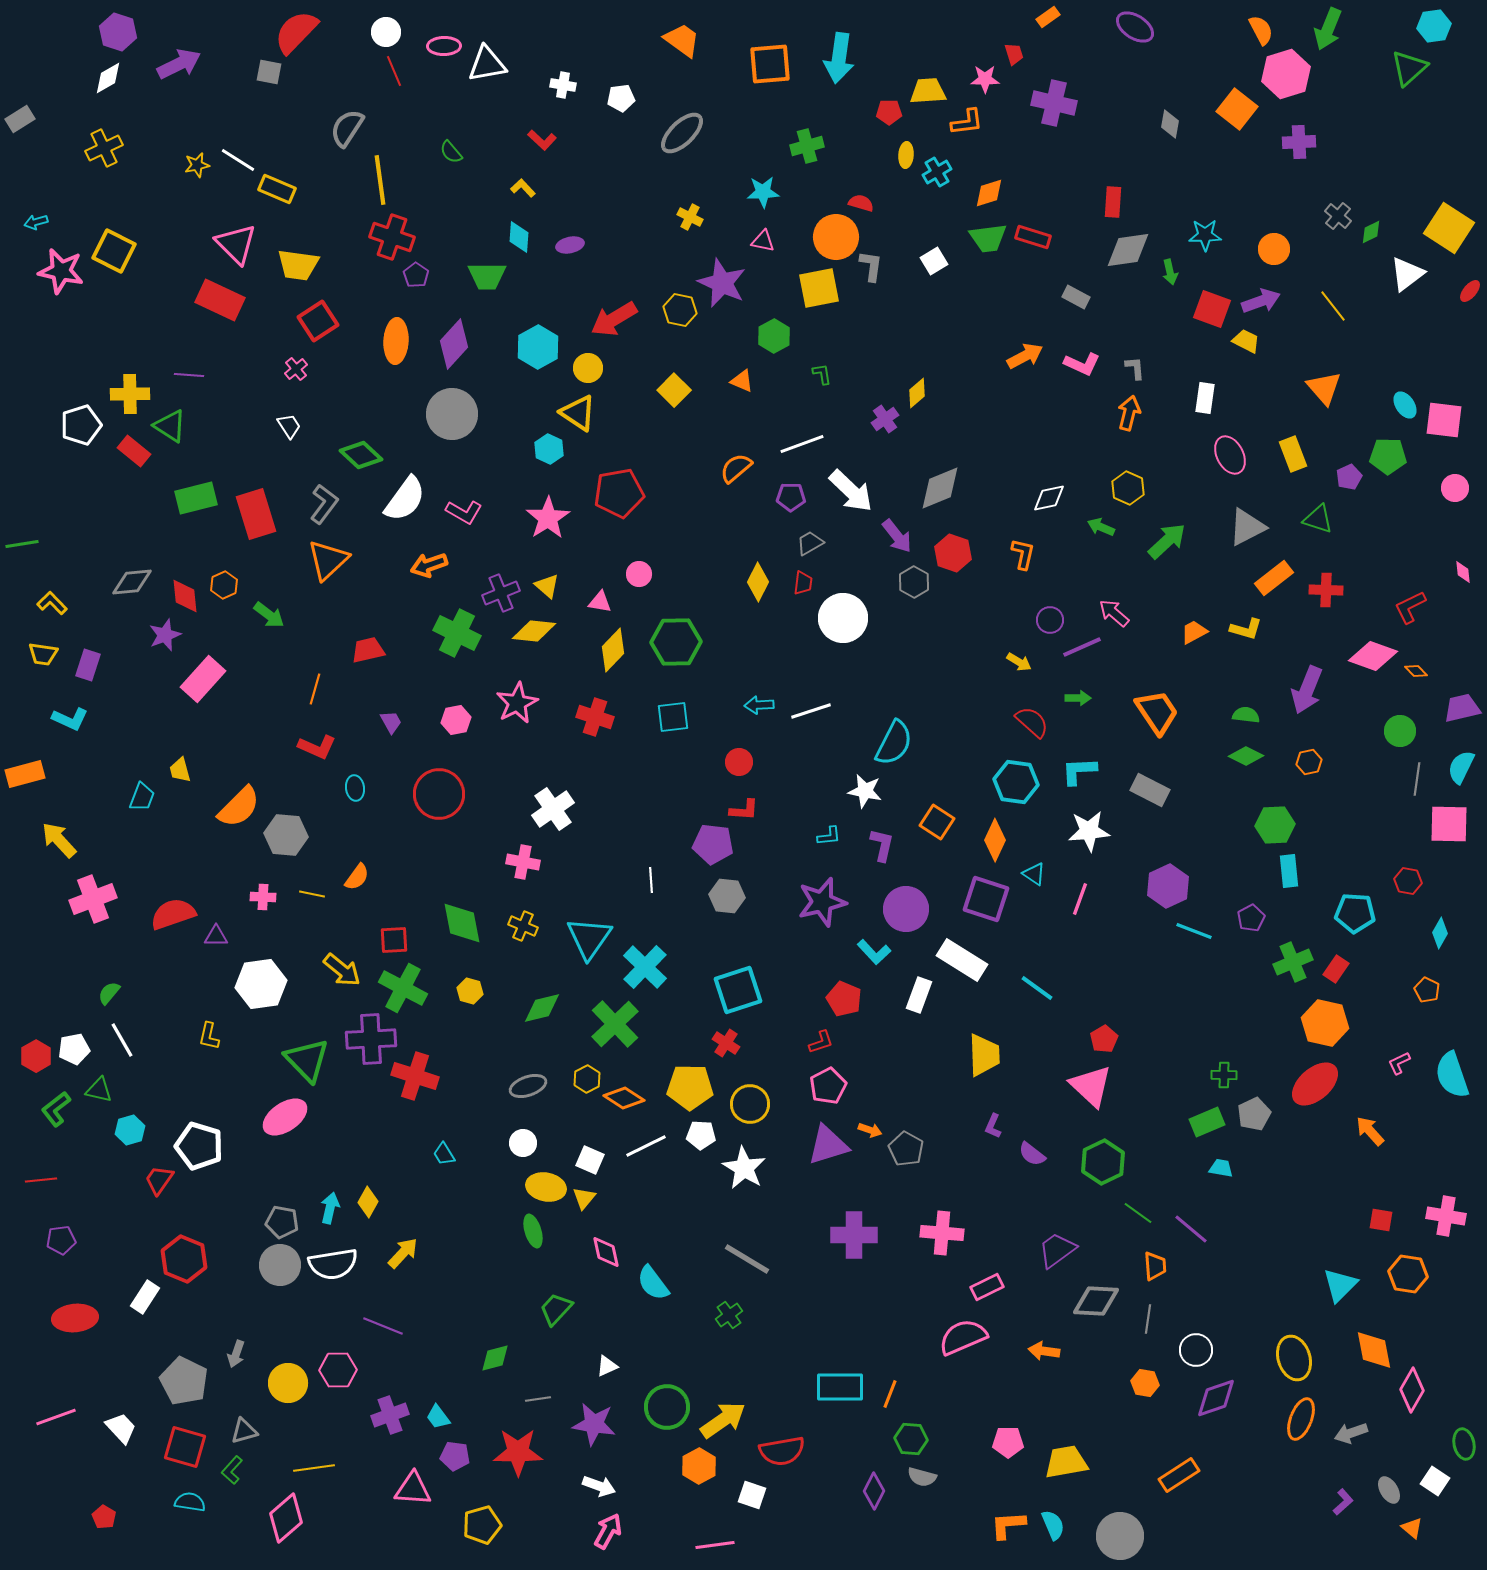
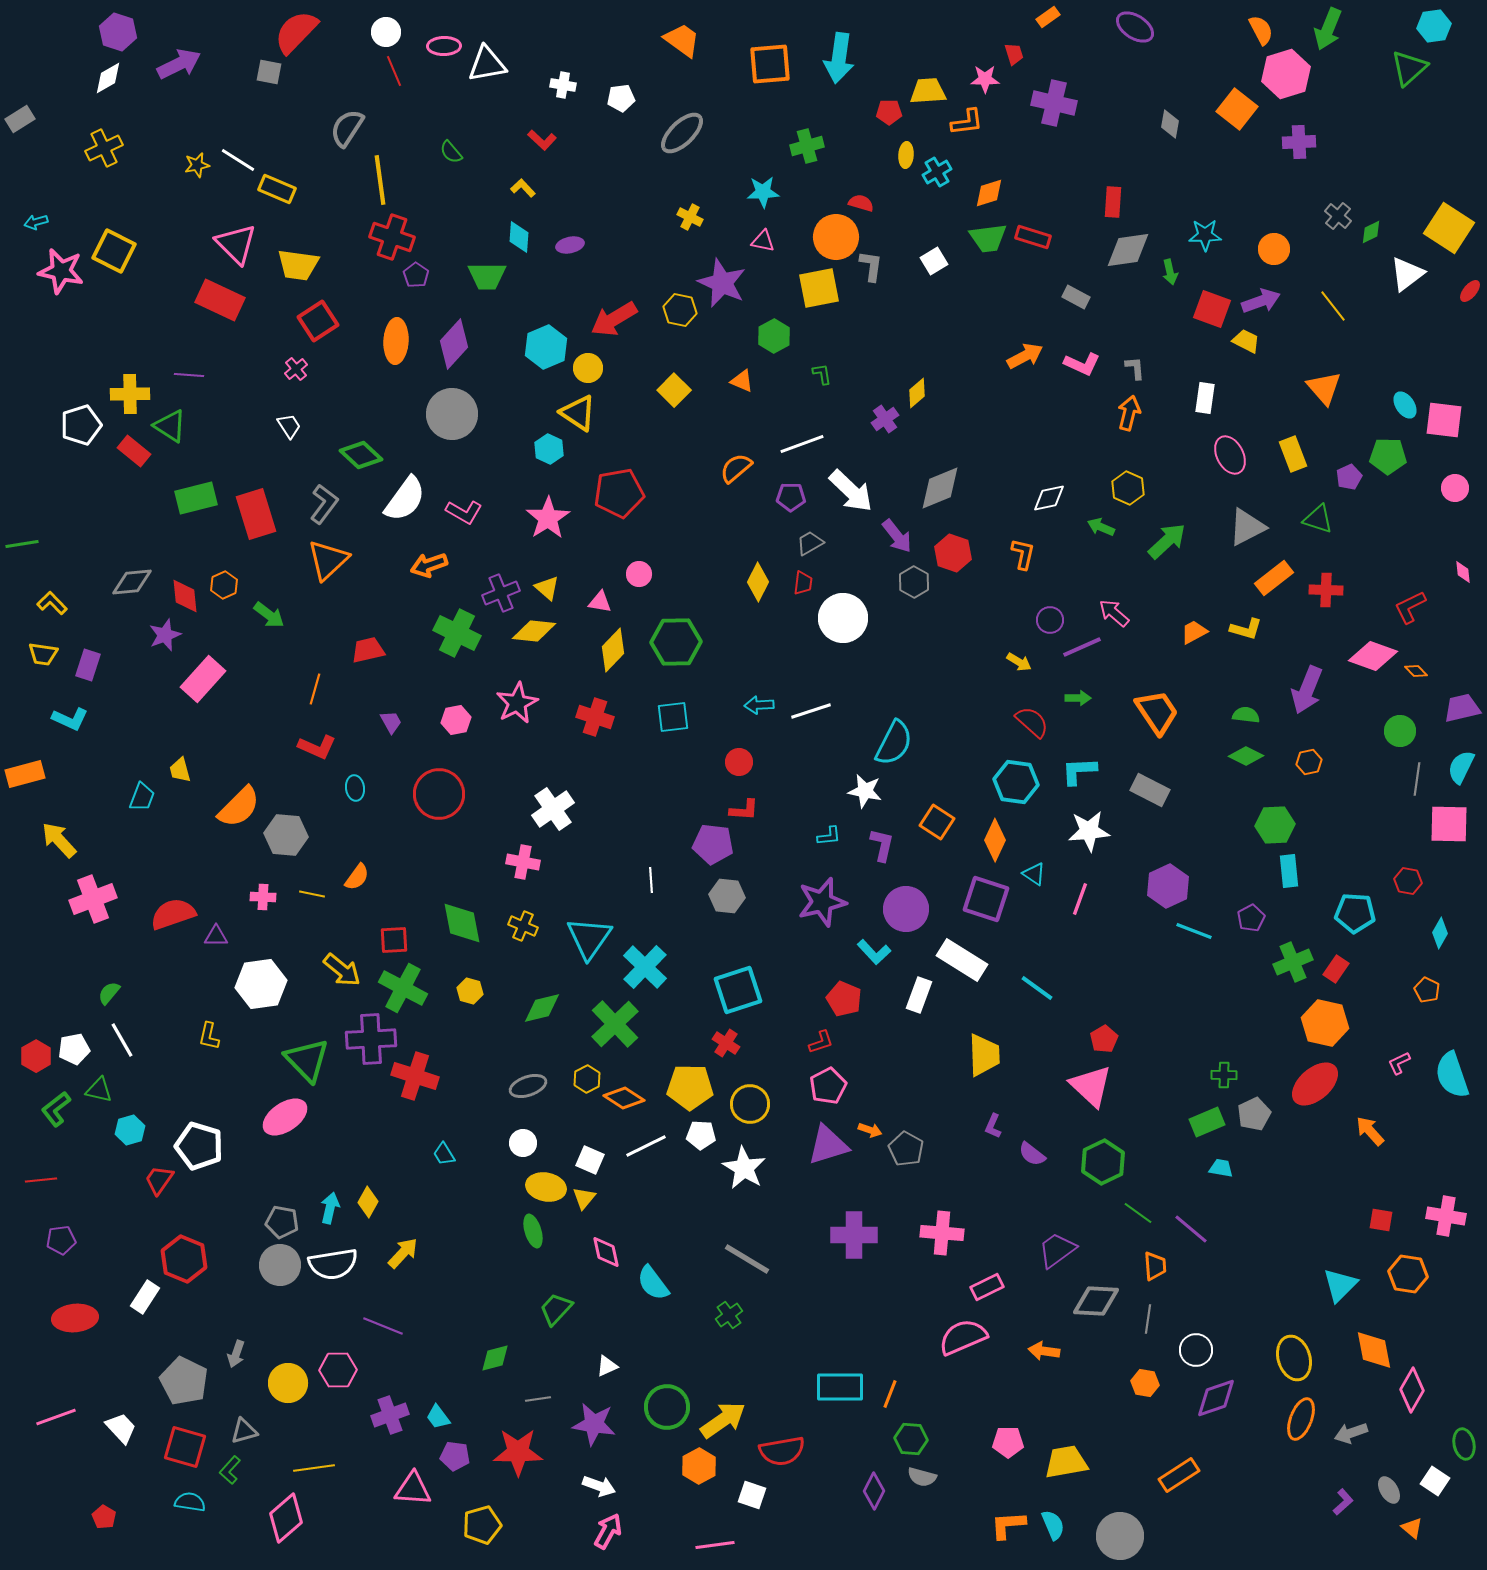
cyan hexagon at (538, 347): moved 8 px right; rotated 6 degrees clockwise
yellow triangle at (547, 586): moved 2 px down
green L-shape at (232, 1470): moved 2 px left
